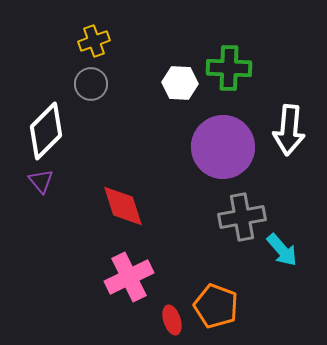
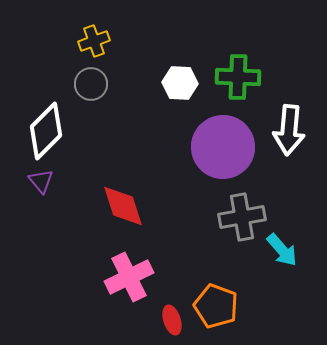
green cross: moved 9 px right, 9 px down
